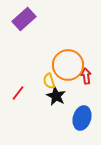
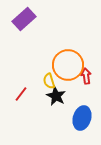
red line: moved 3 px right, 1 px down
